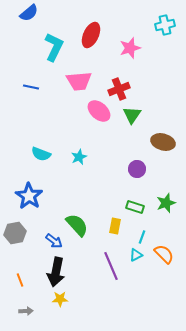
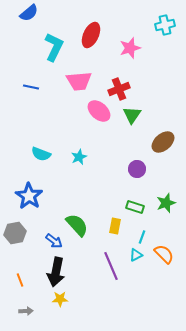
brown ellipse: rotated 55 degrees counterclockwise
